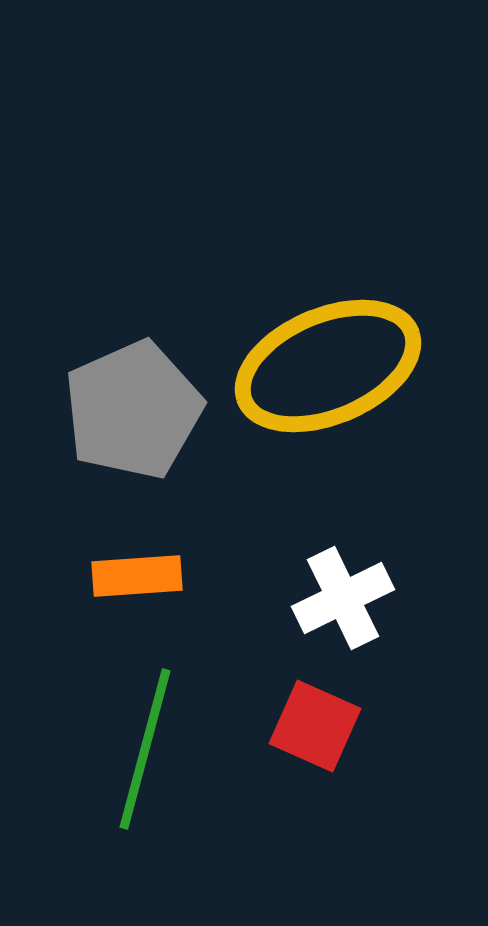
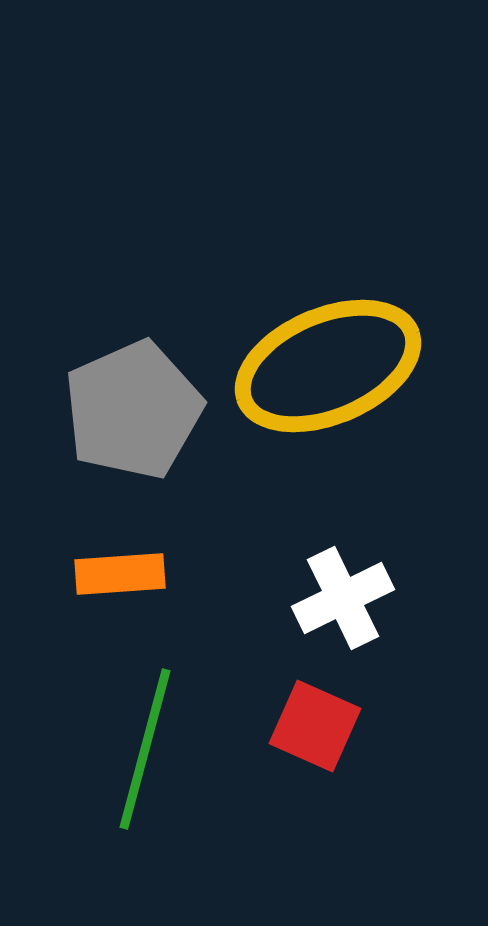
orange rectangle: moved 17 px left, 2 px up
